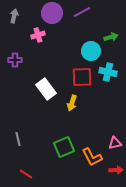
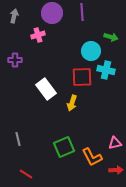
purple line: rotated 66 degrees counterclockwise
green arrow: rotated 32 degrees clockwise
cyan cross: moved 2 px left, 2 px up
